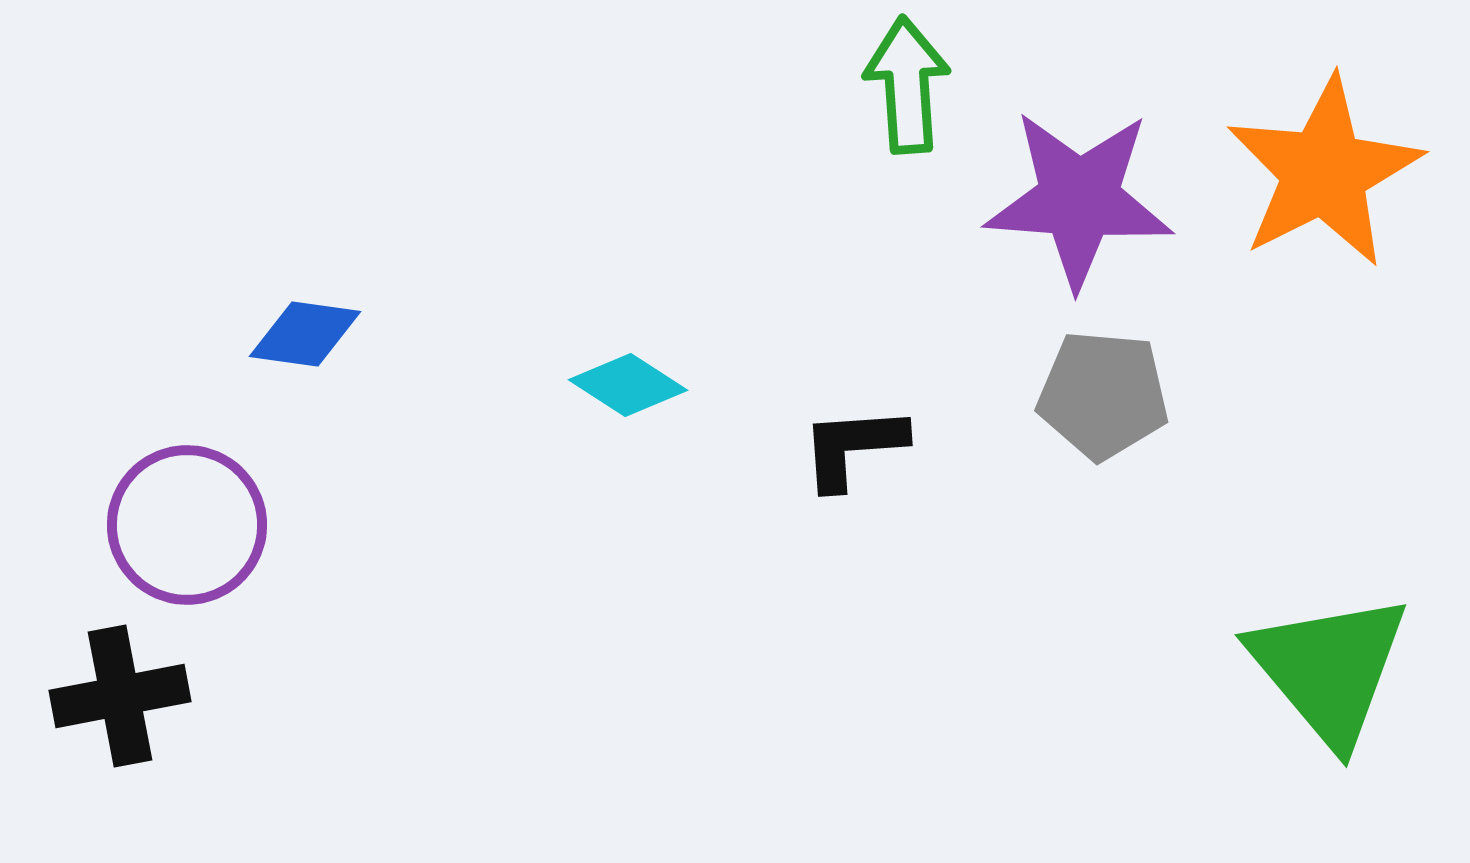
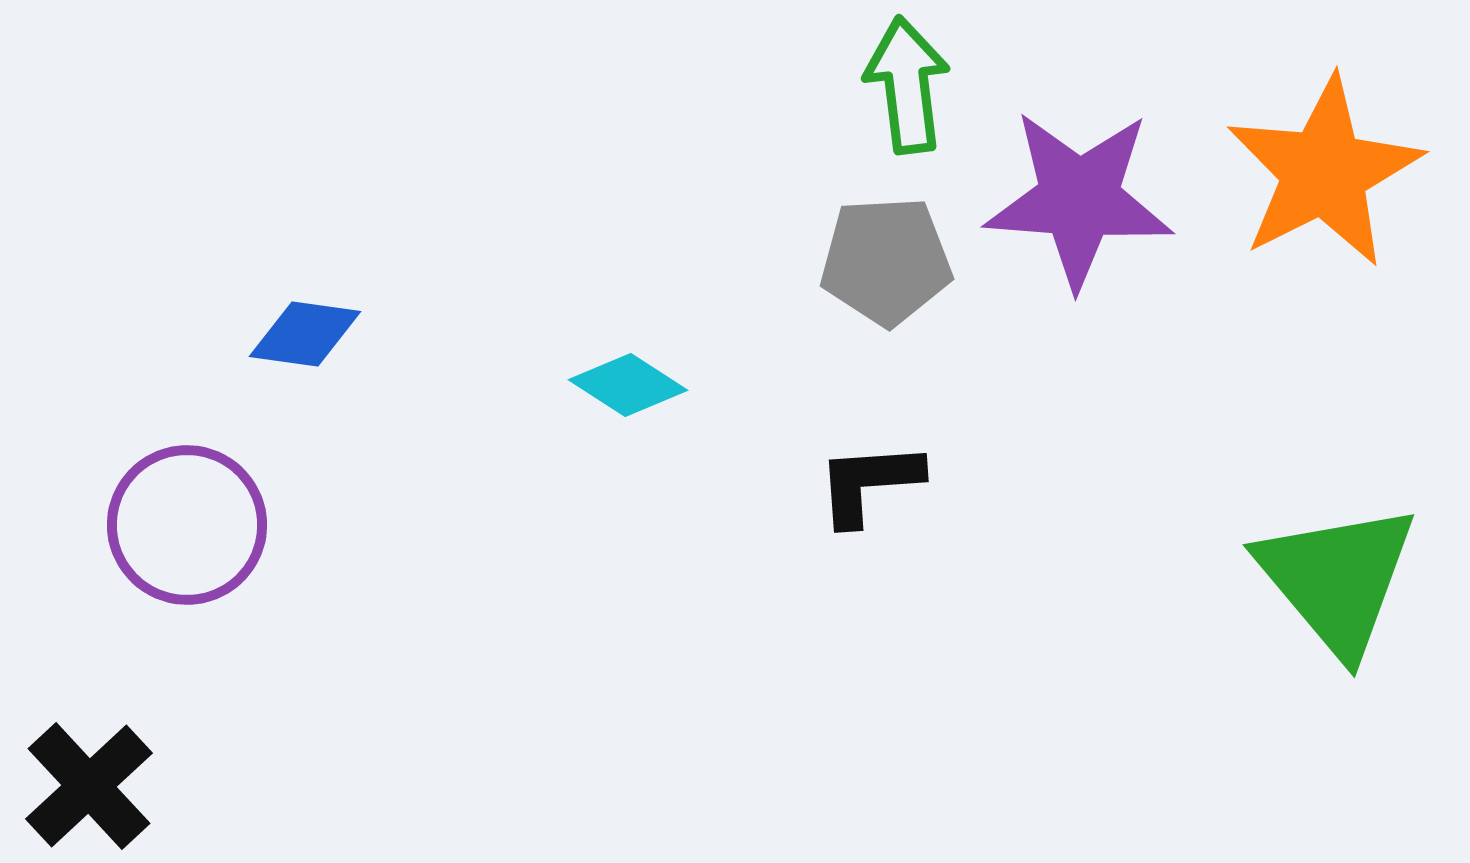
green arrow: rotated 3 degrees counterclockwise
gray pentagon: moved 217 px left, 134 px up; rotated 8 degrees counterclockwise
black L-shape: moved 16 px right, 36 px down
green triangle: moved 8 px right, 90 px up
black cross: moved 31 px left, 90 px down; rotated 32 degrees counterclockwise
